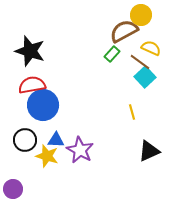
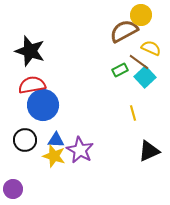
green rectangle: moved 8 px right, 16 px down; rotated 21 degrees clockwise
brown line: moved 1 px left
yellow line: moved 1 px right, 1 px down
yellow star: moved 7 px right
